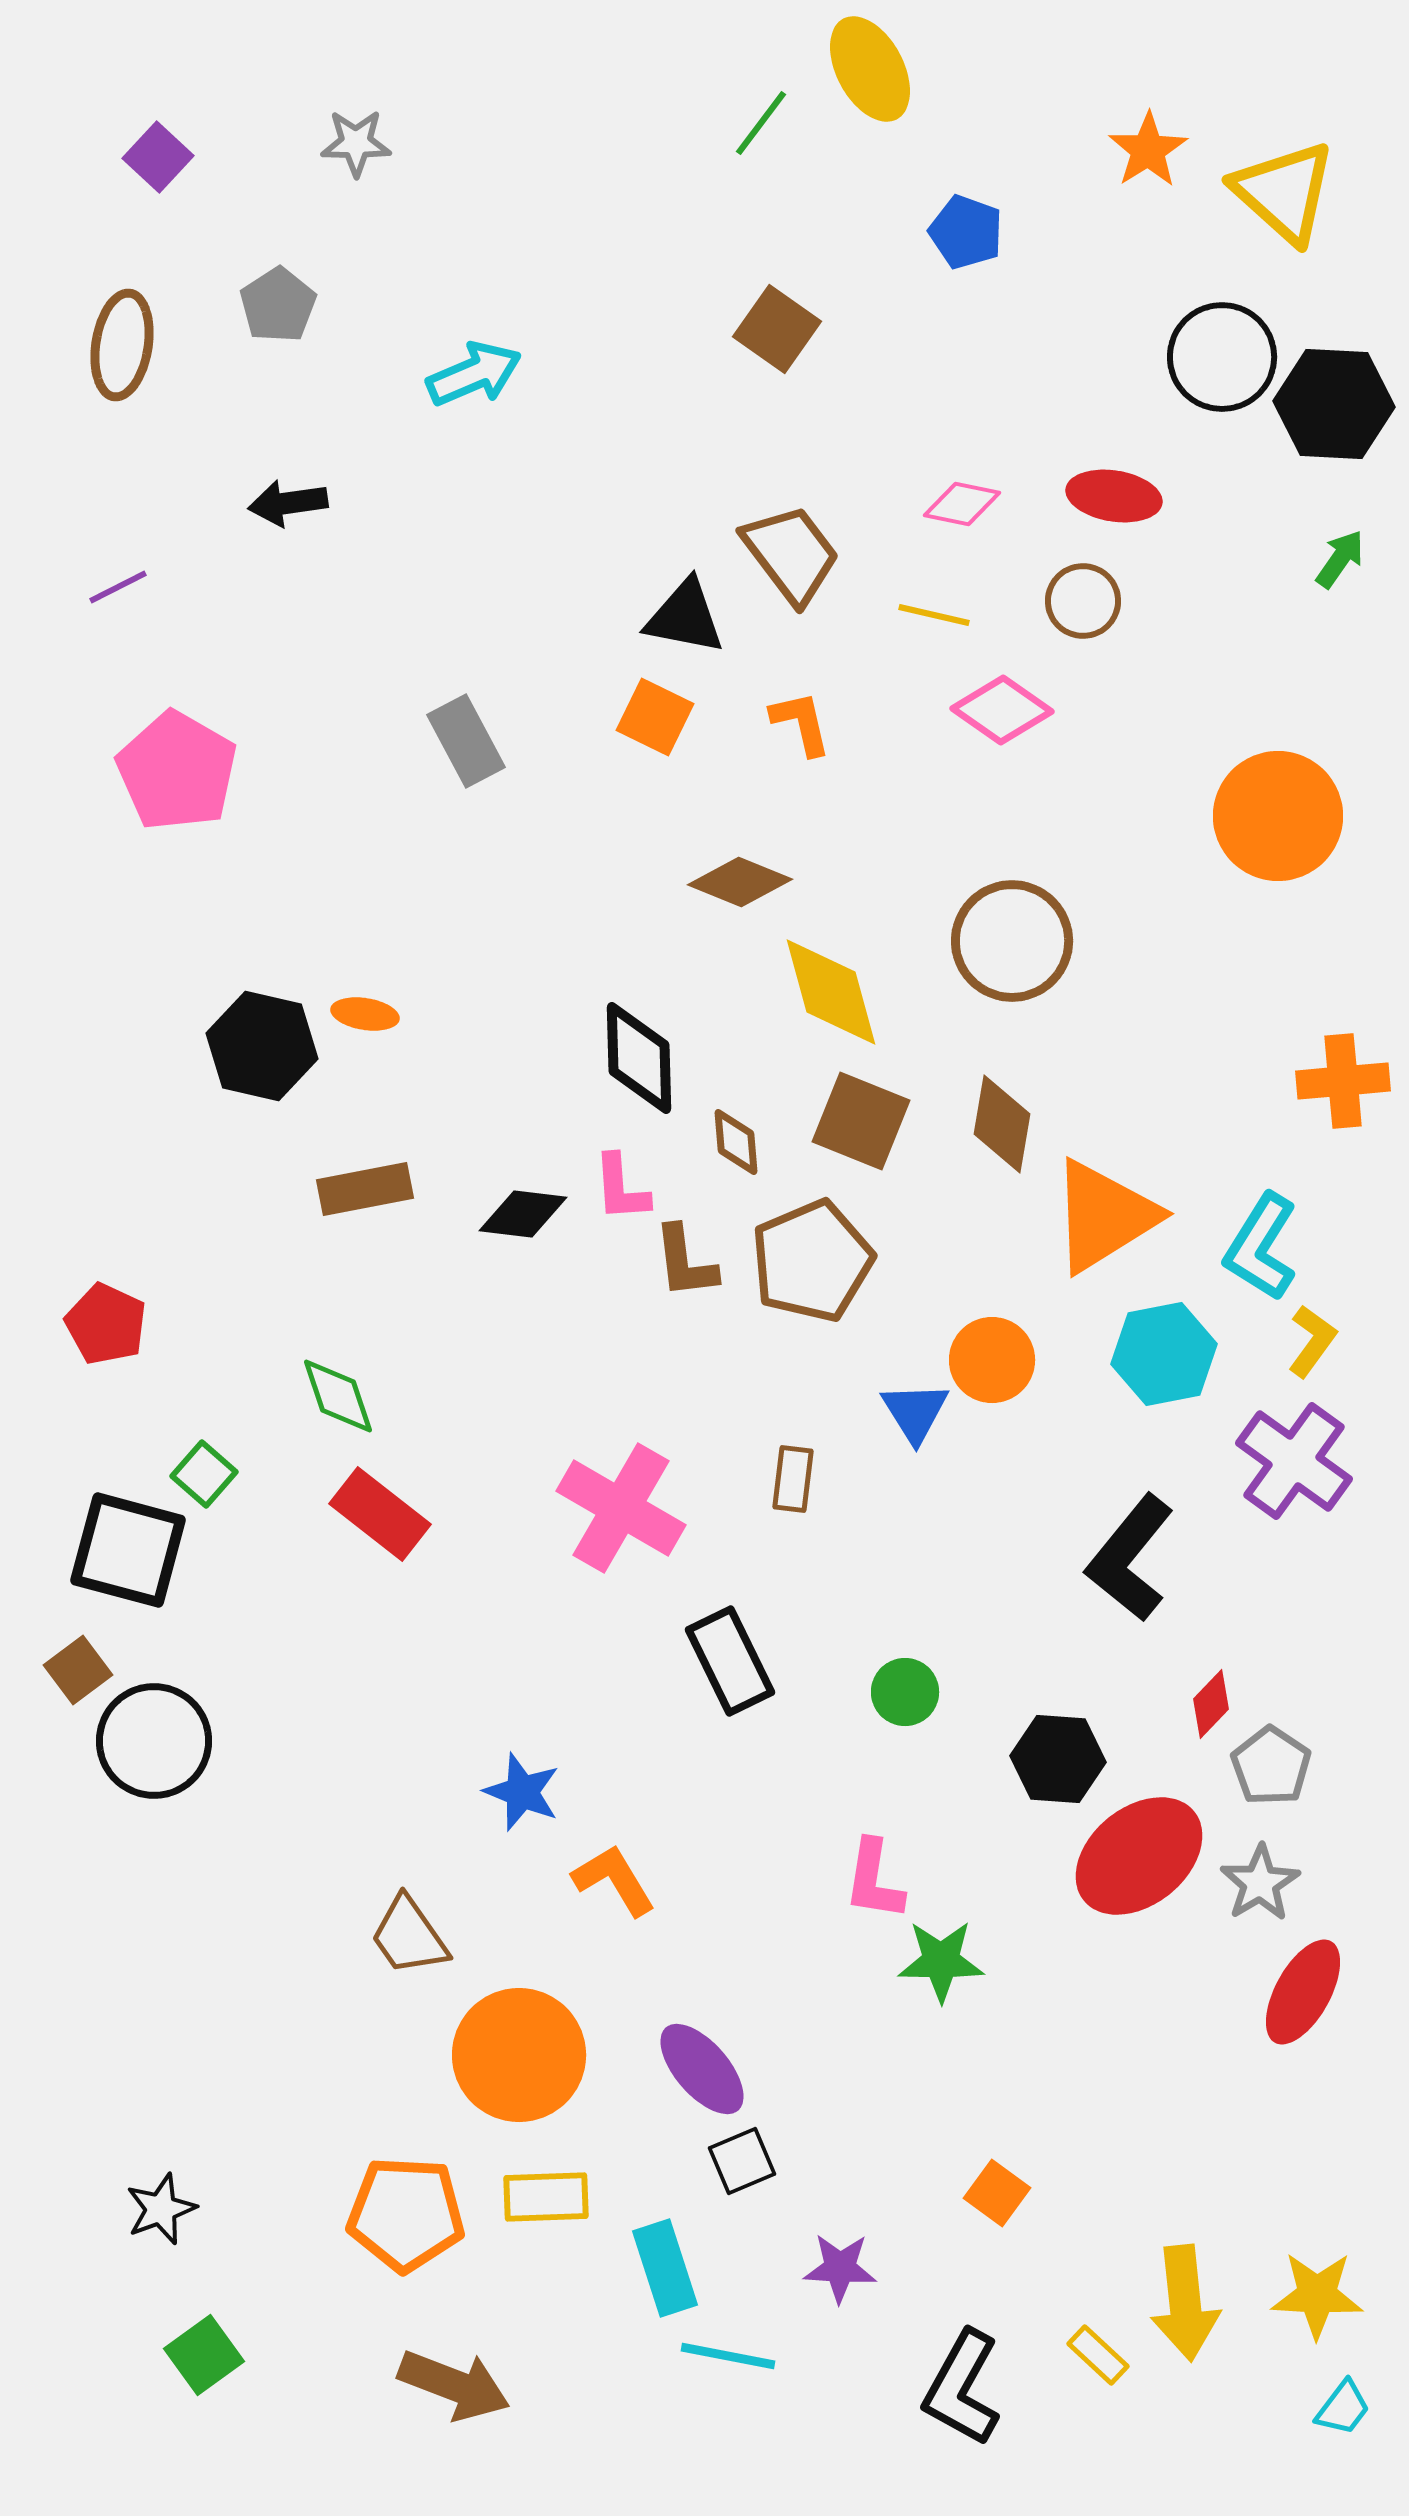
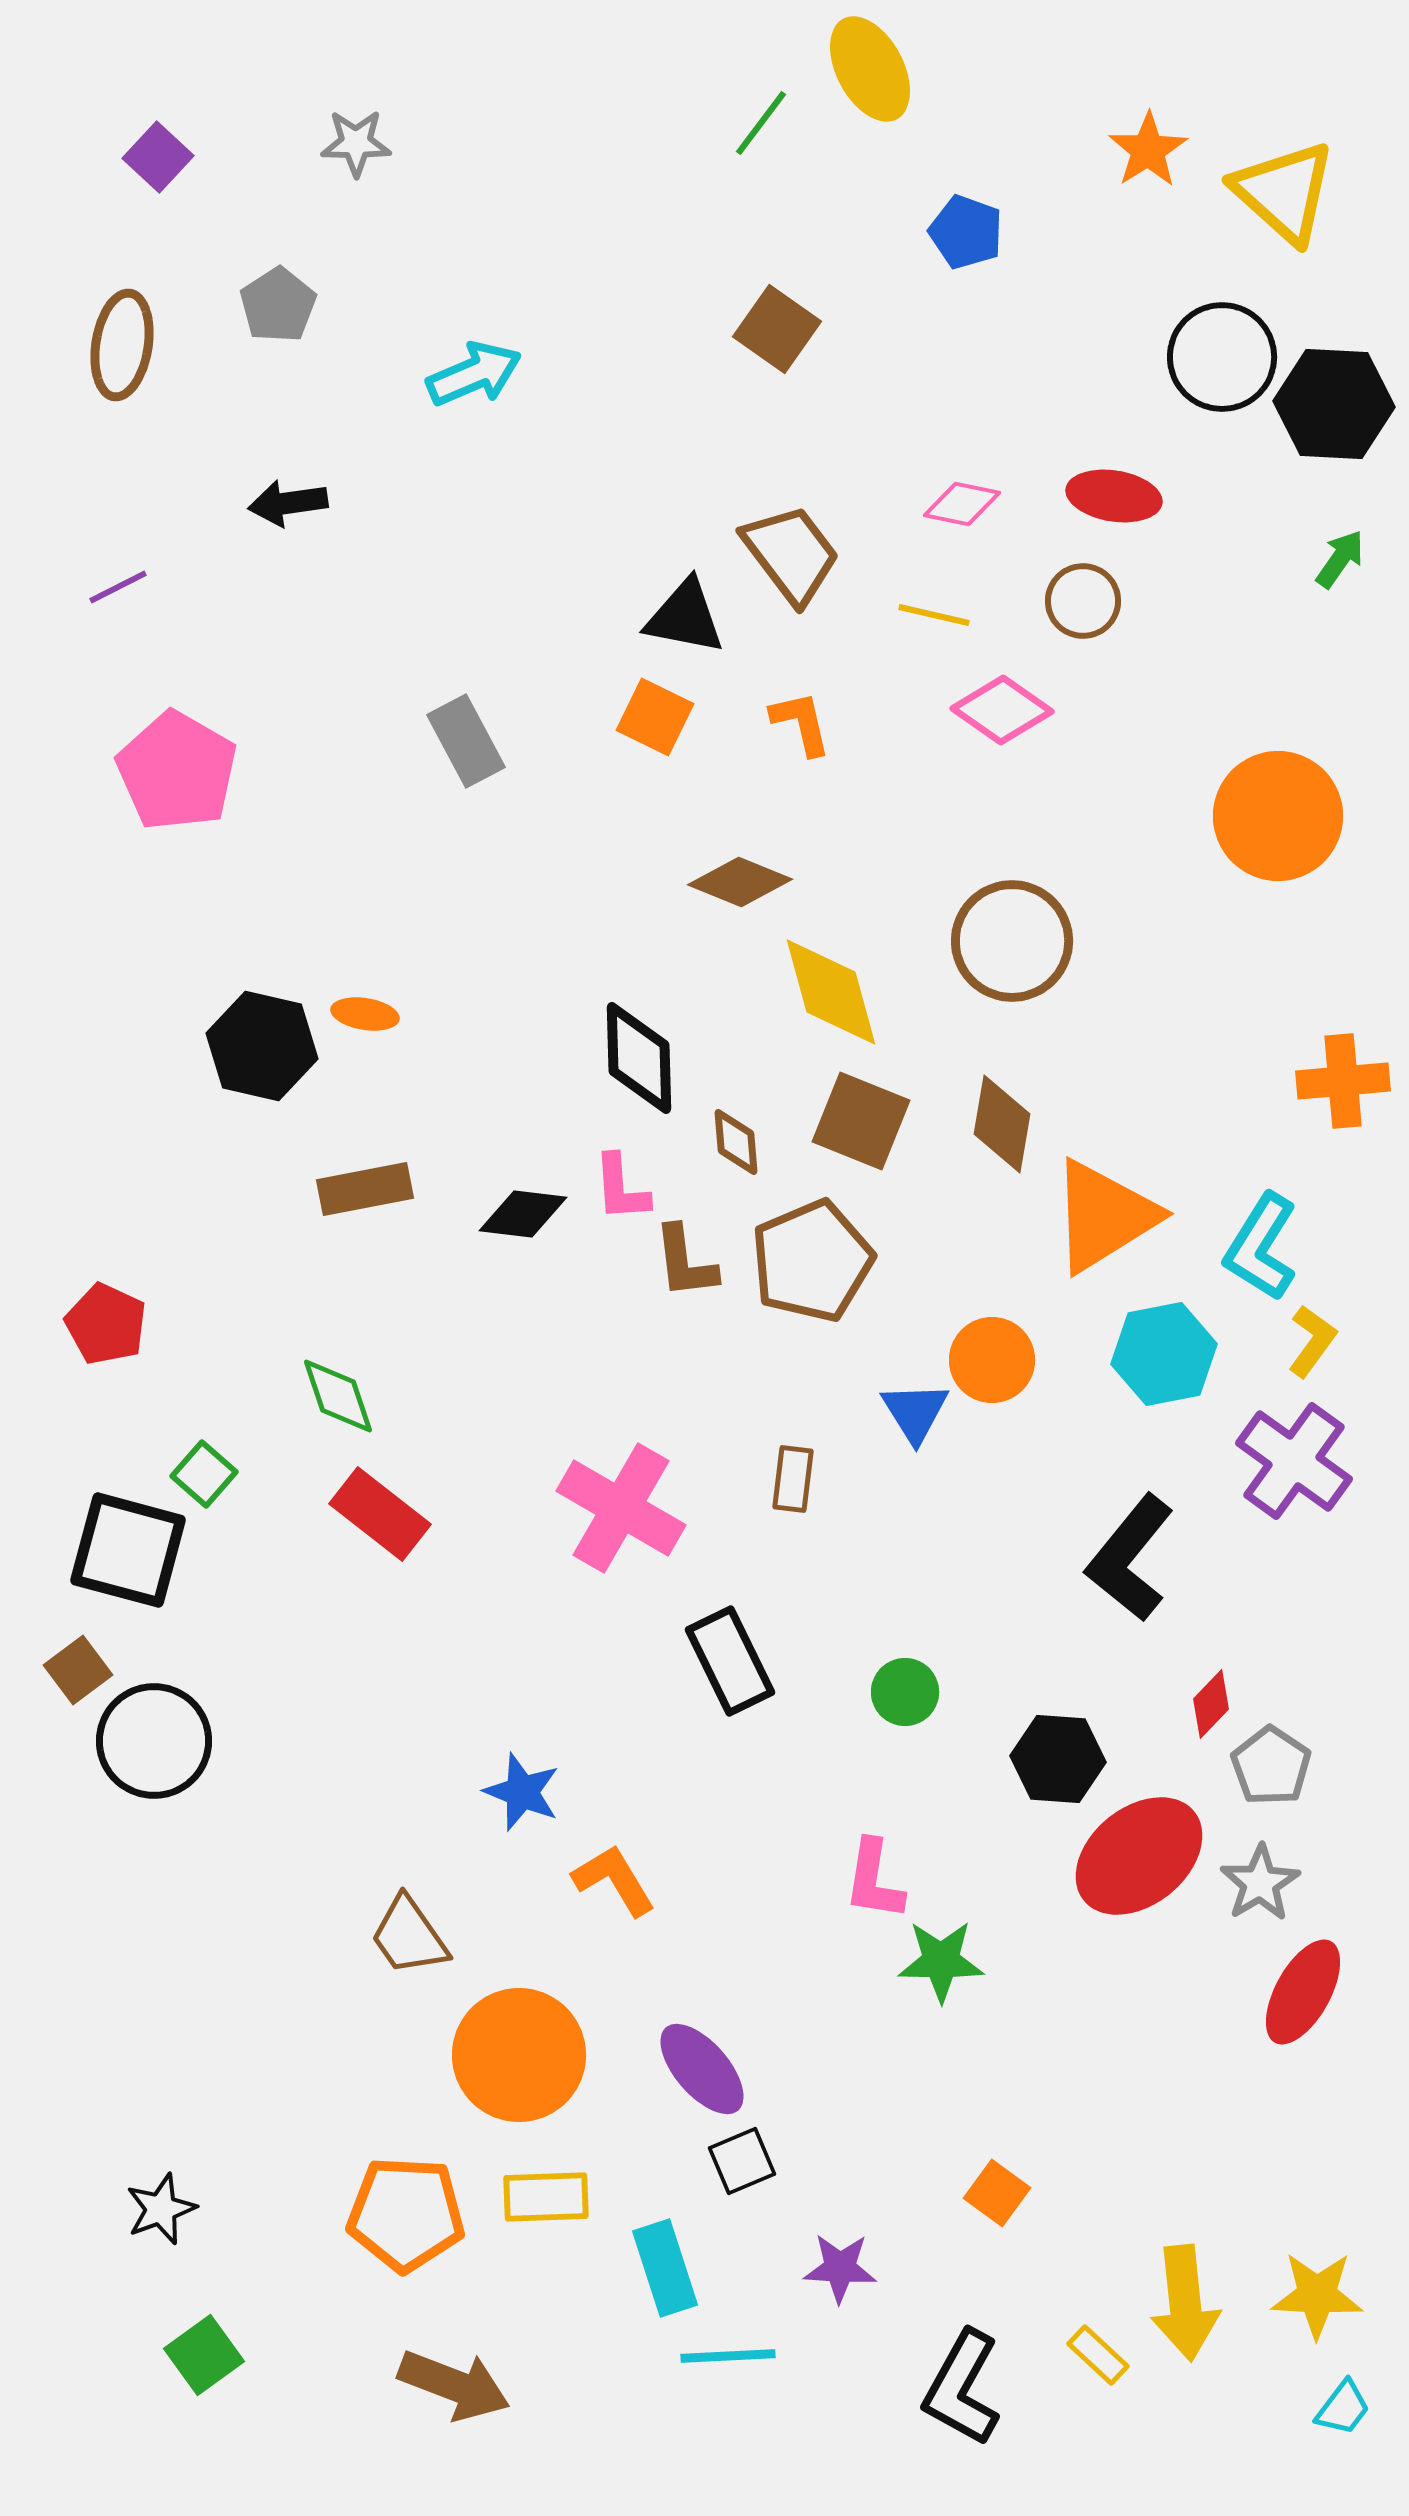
cyan line at (728, 2356): rotated 14 degrees counterclockwise
